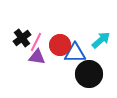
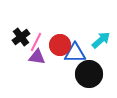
black cross: moved 1 px left, 1 px up
